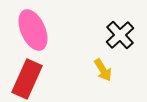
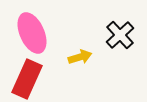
pink ellipse: moved 1 px left, 3 px down
yellow arrow: moved 23 px left, 13 px up; rotated 75 degrees counterclockwise
